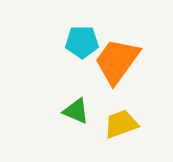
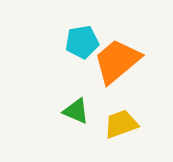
cyan pentagon: rotated 8 degrees counterclockwise
orange trapezoid: rotated 14 degrees clockwise
